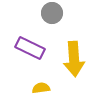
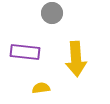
purple rectangle: moved 5 px left, 4 px down; rotated 20 degrees counterclockwise
yellow arrow: moved 2 px right
